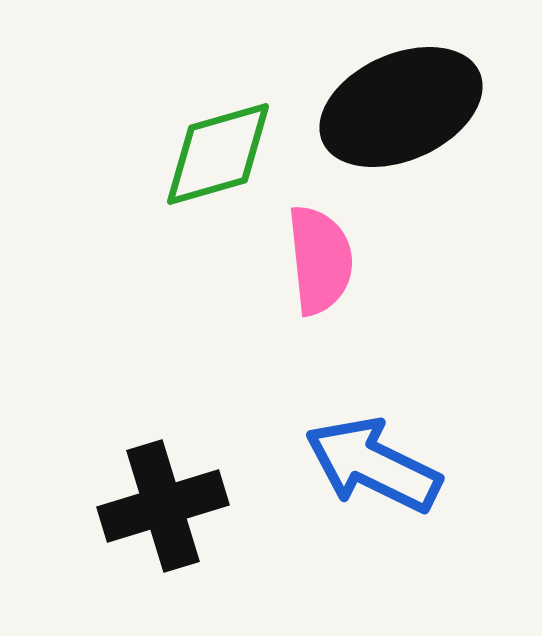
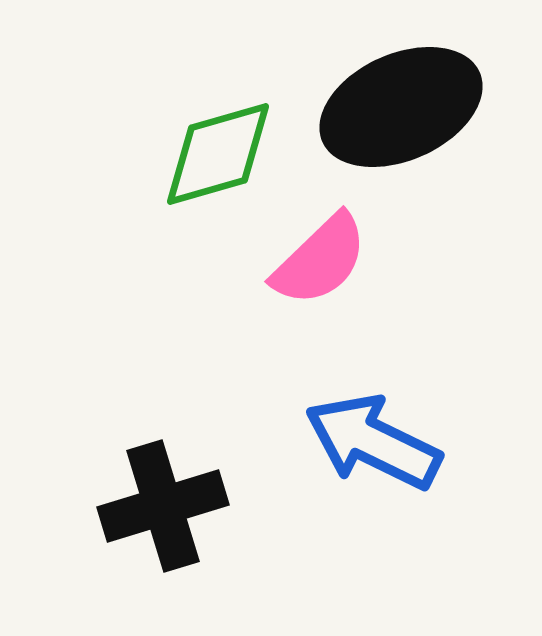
pink semicircle: rotated 52 degrees clockwise
blue arrow: moved 23 px up
